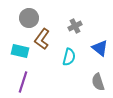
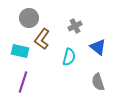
blue triangle: moved 2 px left, 1 px up
